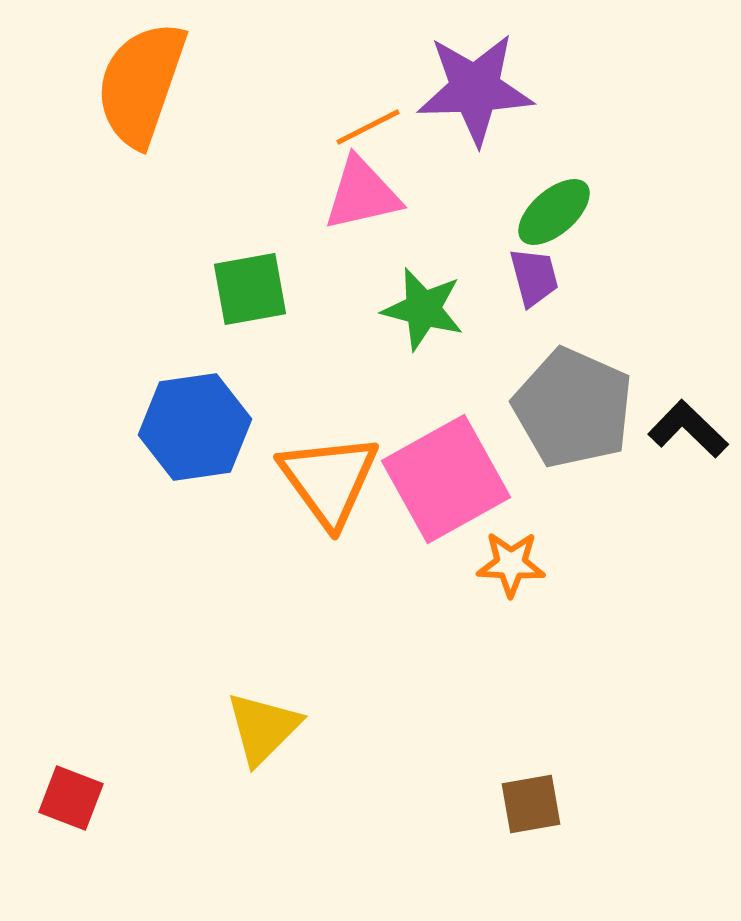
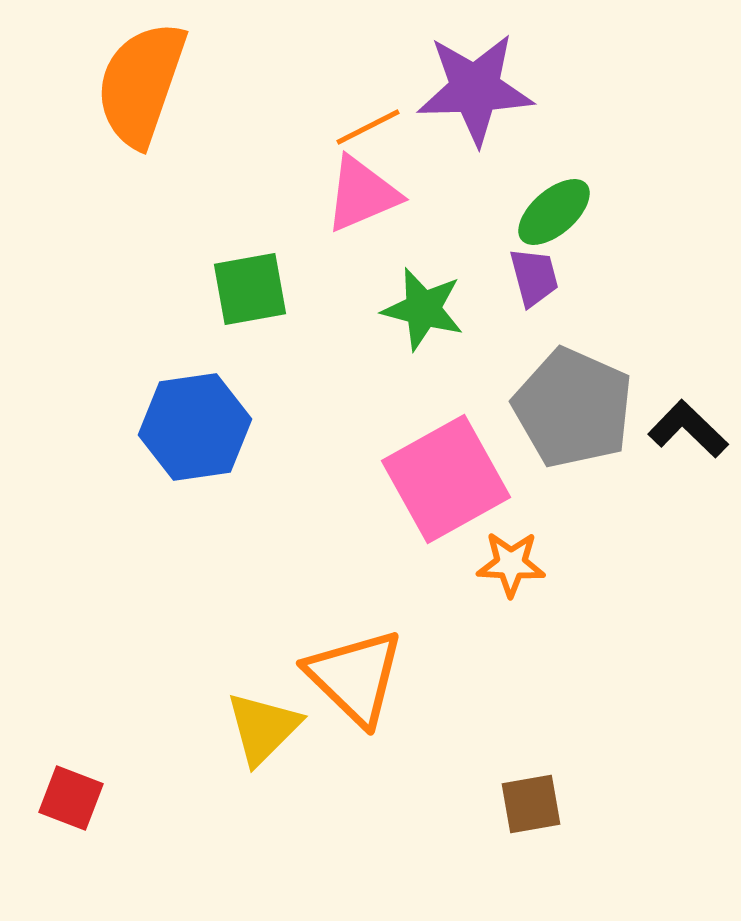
pink triangle: rotated 10 degrees counterclockwise
orange triangle: moved 26 px right, 197 px down; rotated 10 degrees counterclockwise
